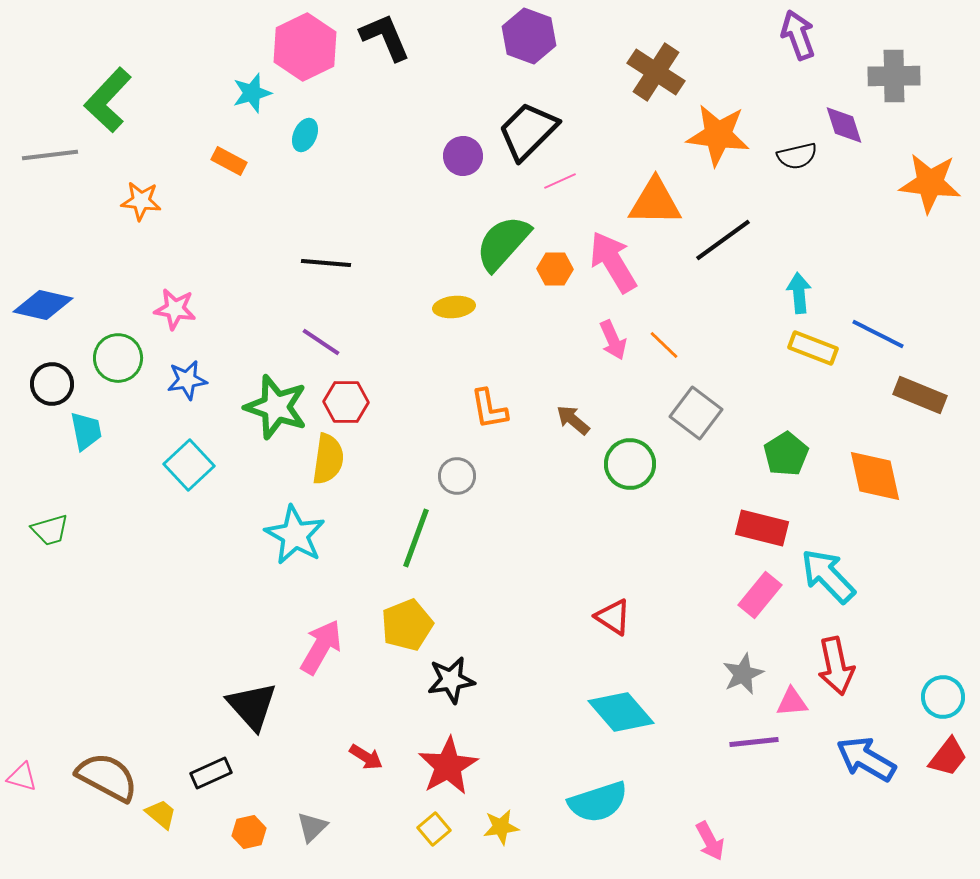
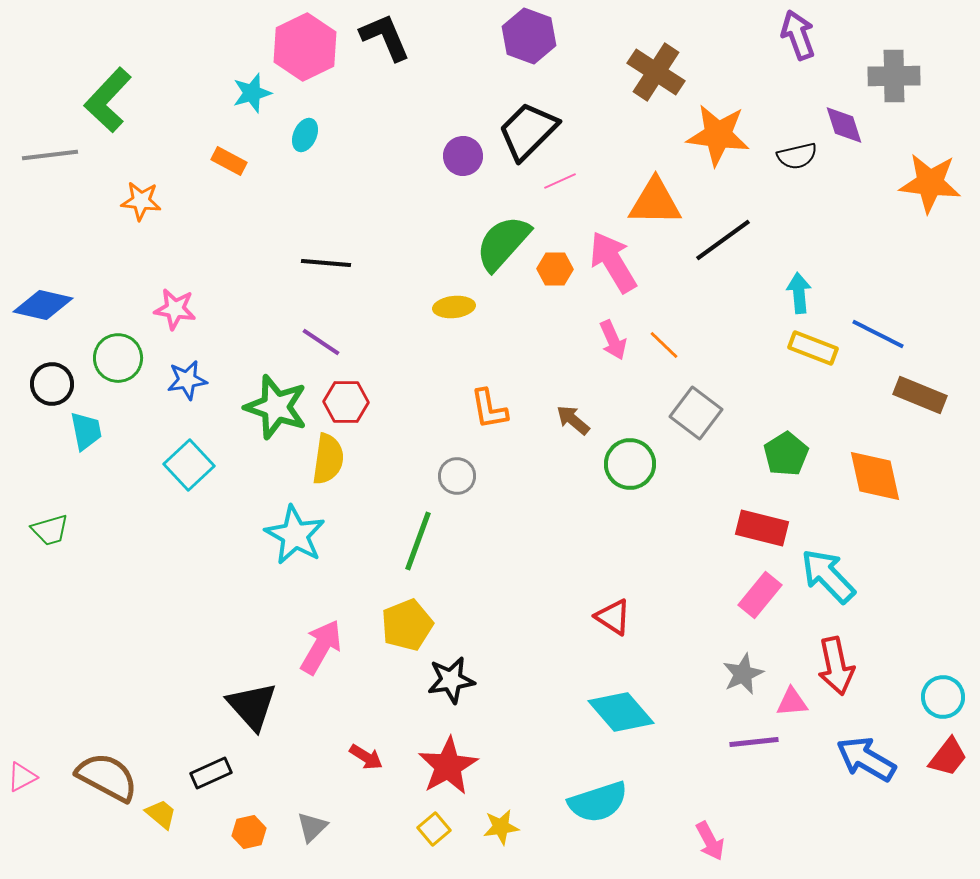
green line at (416, 538): moved 2 px right, 3 px down
pink triangle at (22, 777): rotated 44 degrees counterclockwise
